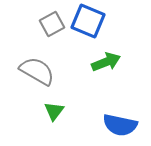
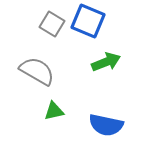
gray square: rotated 30 degrees counterclockwise
green triangle: rotated 40 degrees clockwise
blue semicircle: moved 14 px left
